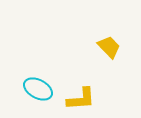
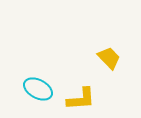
yellow trapezoid: moved 11 px down
